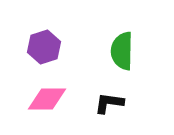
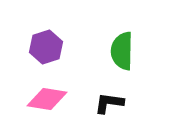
purple hexagon: moved 2 px right
pink diamond: rotated 9 degrees clockwise
